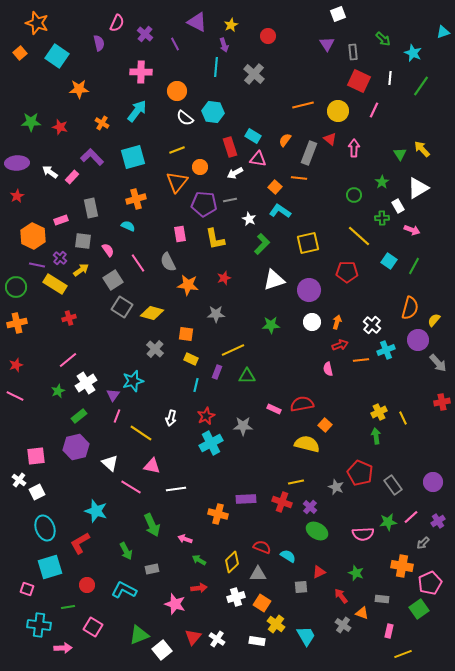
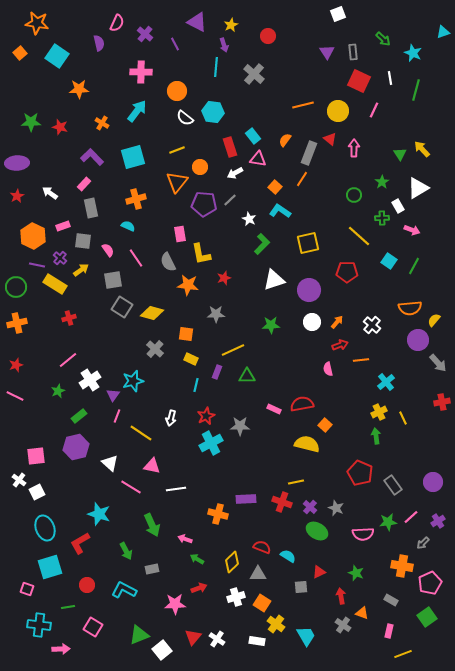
orange star at (37, 23): rotated 10 degrees counterclockwise
purple triangle at (327, 44): moved 8 px down
white line at (390, 78): rotated 16 degrees counterclockwise
green line at (421, 86): moved 5 px left, 4 px down; rotated 20 degrees counterclockwise
cyan rectangle at (253, 136): rotated 21 degrees clockwise
white arrow at (50, 172): moved 21 px down
pink rectangle at (72, 177): moved 12 px right, 7 px down
orange line at (299, 178): moved 3 px right, 1 px down; rotated 63 degrees counterclockwise
gray line at (230, 200): rotated 32 degrees counterclockwise
pink rectangle at (61, 220): moved 2 px right, 6 px down
yellow L-shape at (215, 239): moved 14 px left, 15 px down
pink line at (138, 263): moved 2 px left, 5 px up
gray square at (113, 280): rotated 24 degrees clockwise
orange semicircle at (410, 308): rotated 70 degrees clockwise
orange arrow at (337, 322): rotated 24 degrees clockwise
cyan cross at (386, 350): moved 32 px down; rotated 18 degrees counterclockwise
white cross at (86, 383): moved 4 px right, 3 px up
gray star at (243, 426): moved 3 px left
gray star at (336, 487): moved 21 px down
cyan star at (96, 511): moved 3 px right, 3 px down
green arrow at (199, 560): moved 2 px left, 1 px up
red arrow at (199, 588): rotated 14 degrees counterclockwise
red arrow at (341, 596): rotated 28 degrees clockwise
gray rectangle at (382, 599): moved 9 px right, 1 px down; rotated 24 degrees clockwise
pink star at (175, 604): rotated 20 degrees counterclockwise
green square at (419, 609): moved 8 px right, 8 px down
pink arrow at (63, 648): moved 2 px left, 1 px down
